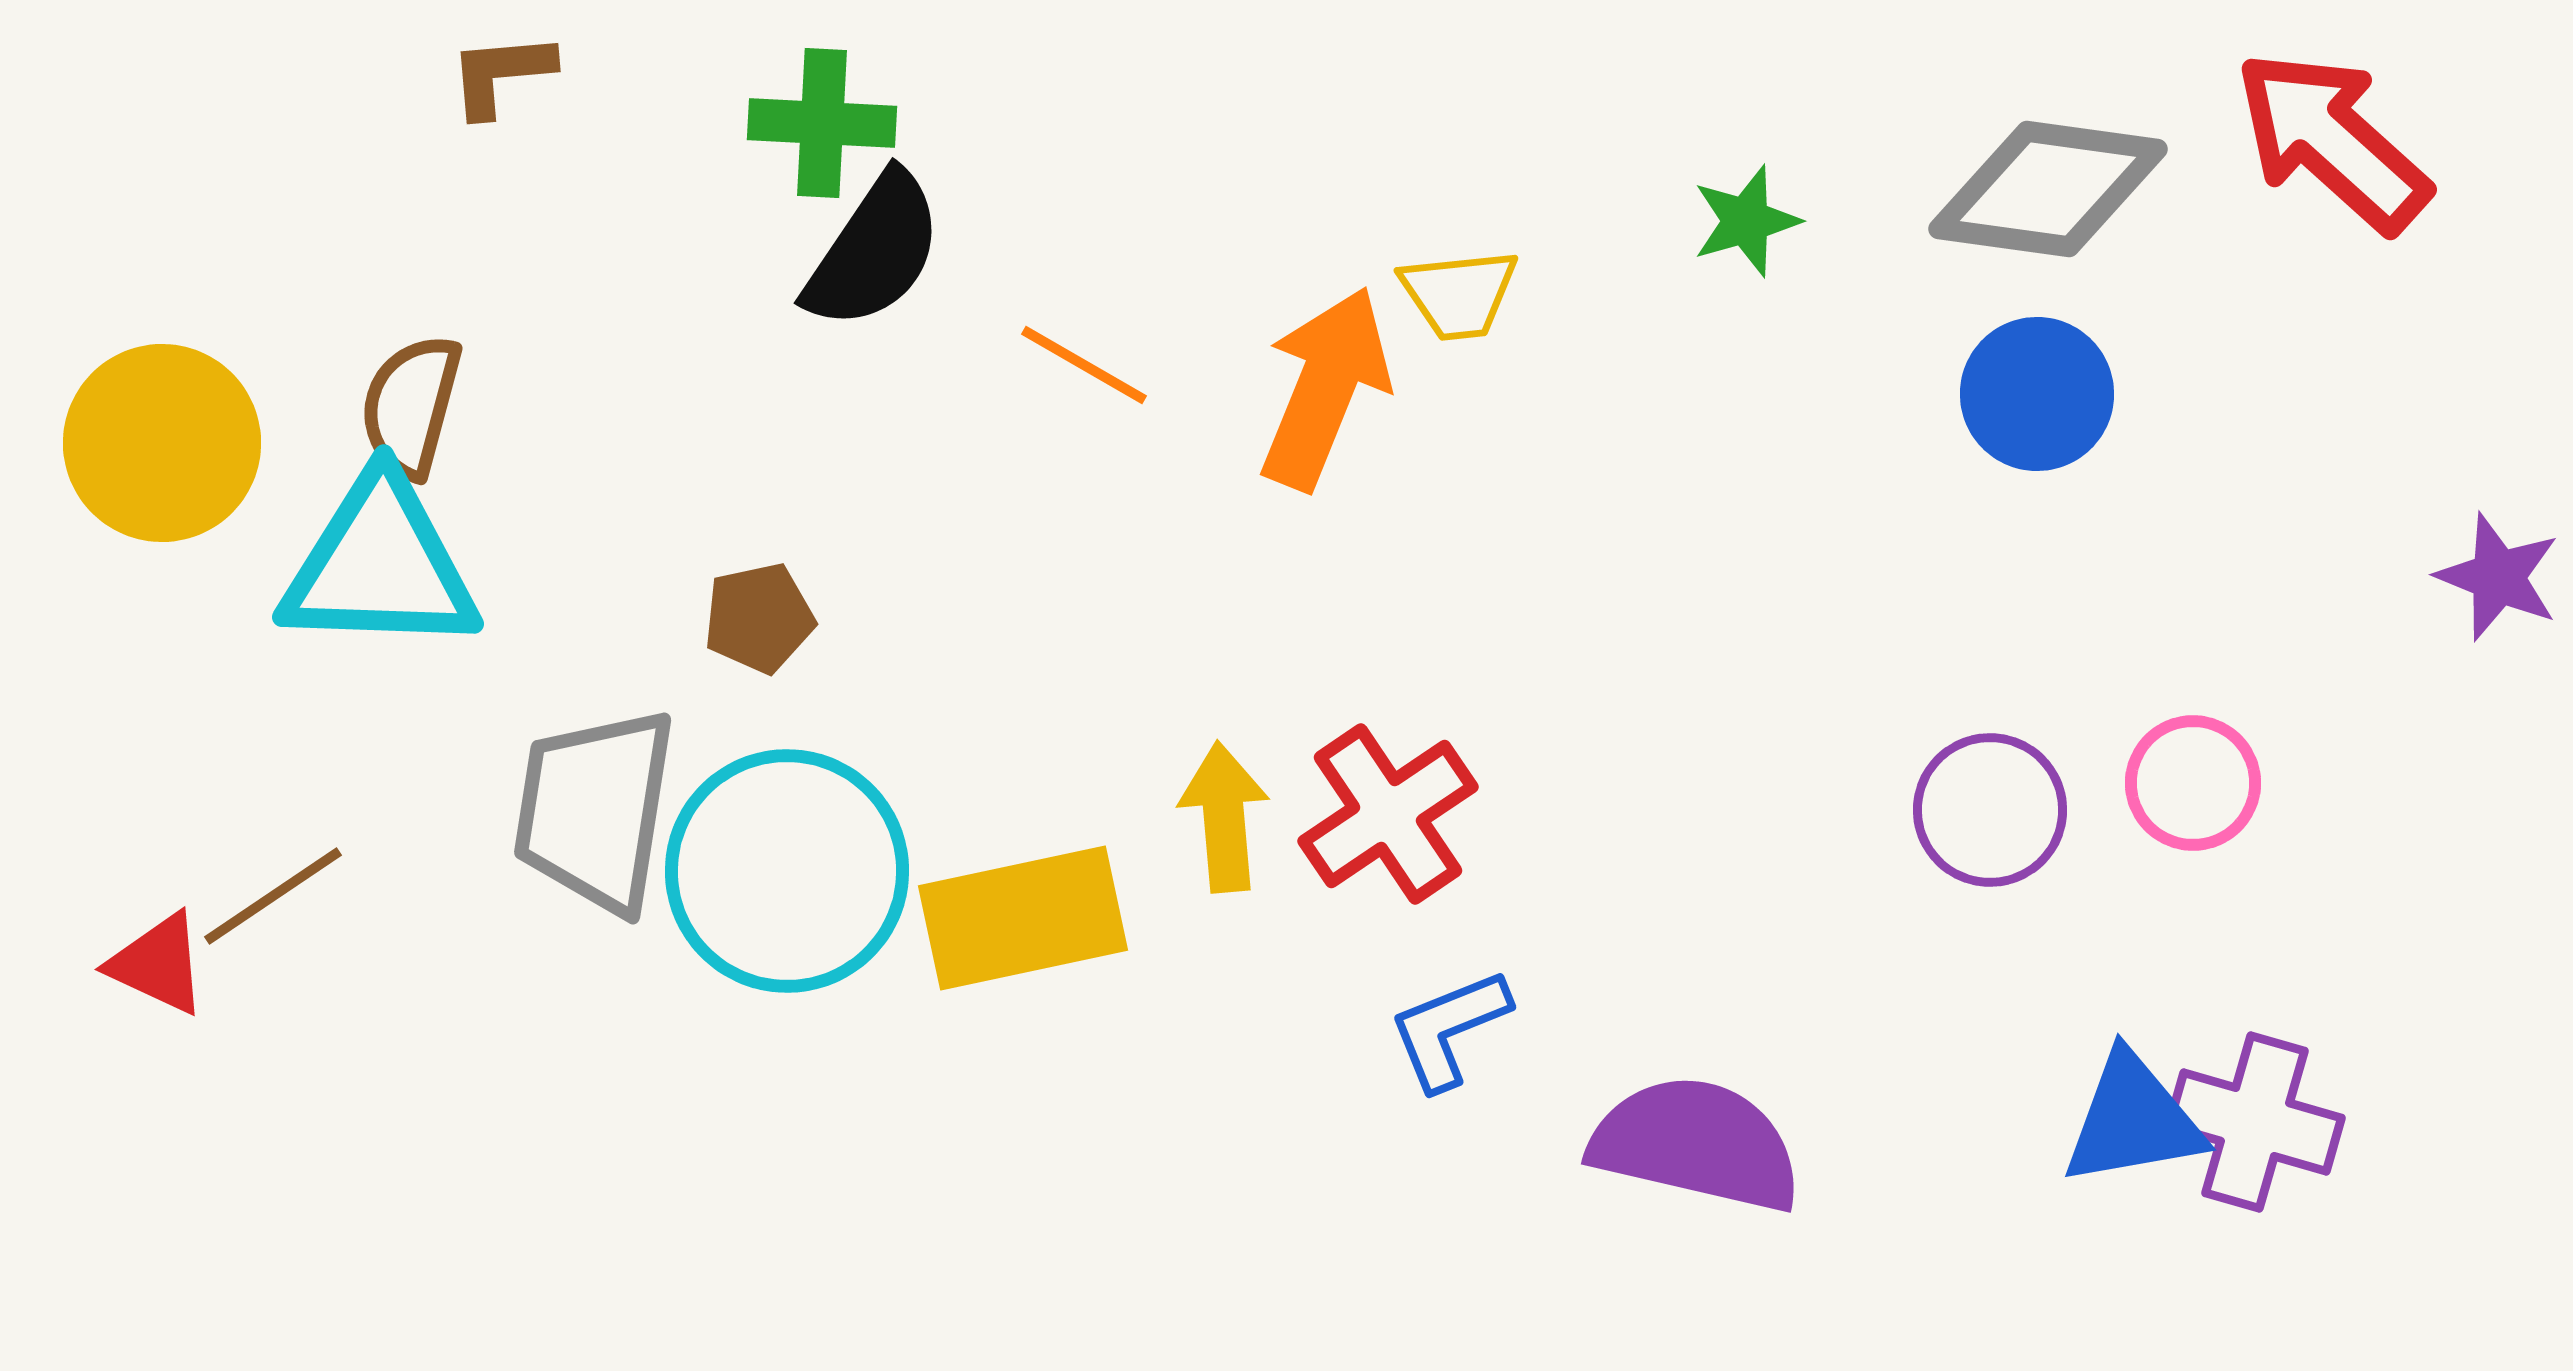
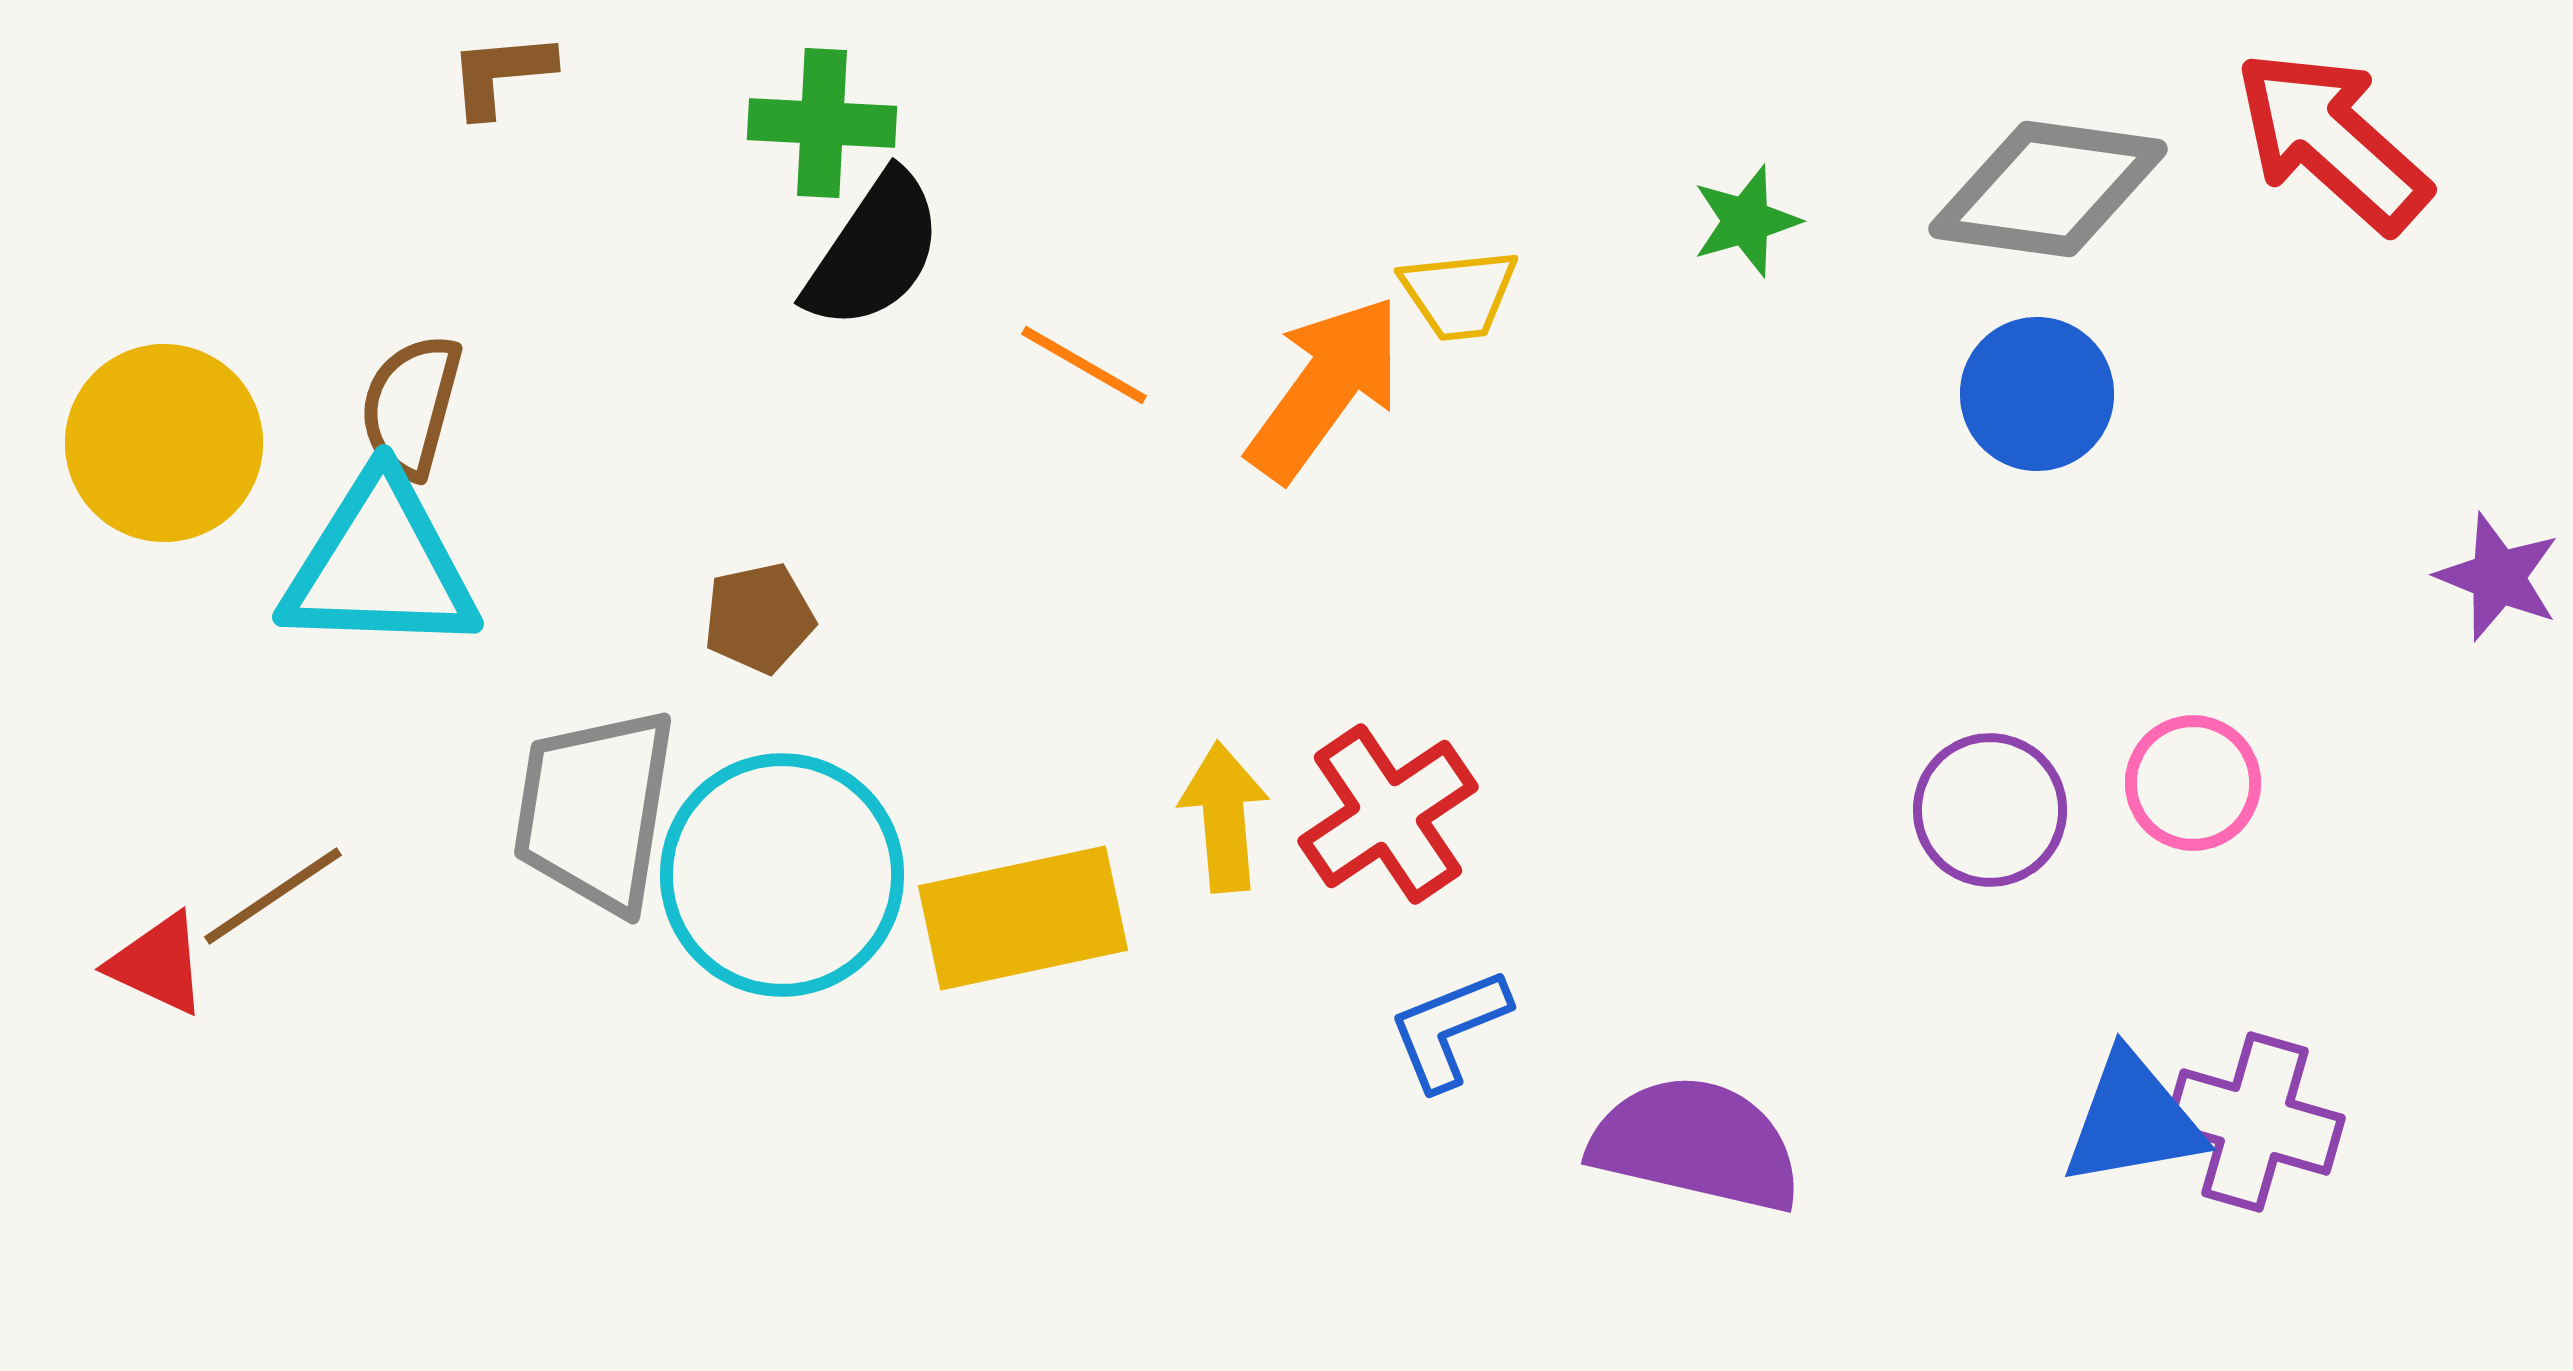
orange arrow: rotated 14 degrees clockwise
yellow circle: moved 2 px right
cyan circle: moved 5 px left, 4 px down
